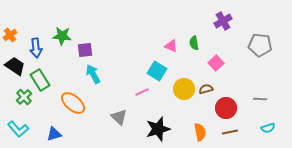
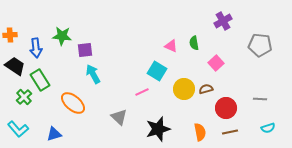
orange cross: rotated 32 degrees clockwise
